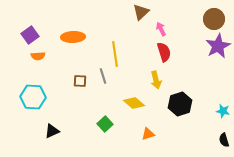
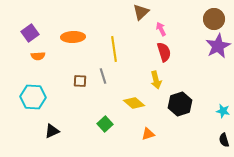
purple square: moved 2 px up
yellow line: moved 1 px left, 5 px up
